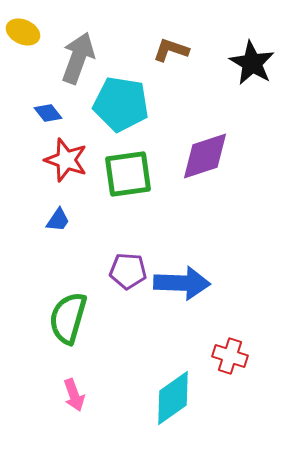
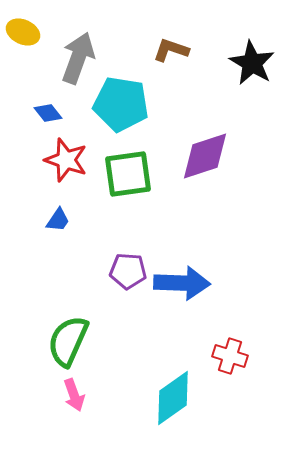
green semicircle: moved 23 px down; rotated 8 degrees clockwise
